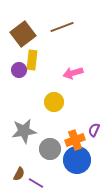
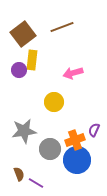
brown semicircle: rotated 48 degrees counterclockwise
